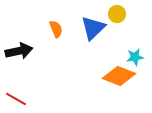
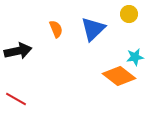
yellow circle: moved 12 px right
blue triangle: moved 1 px down
black arrow: moved 1 px left
orange diamond: rotated 16 degrees clockwise
